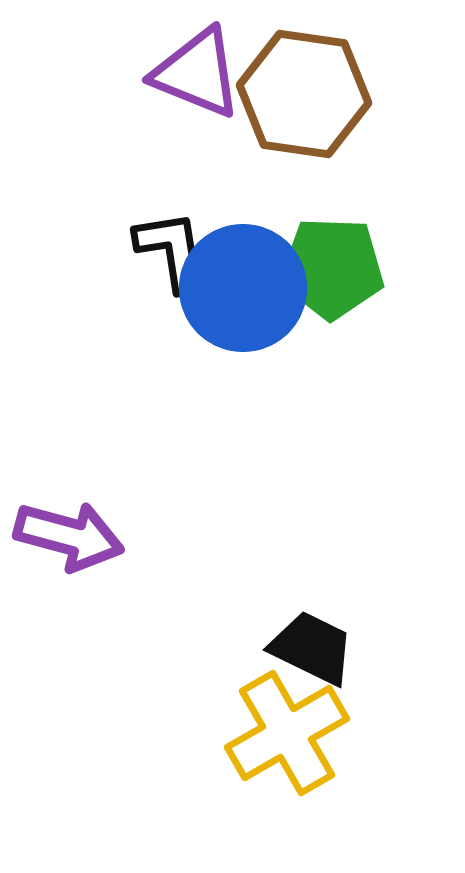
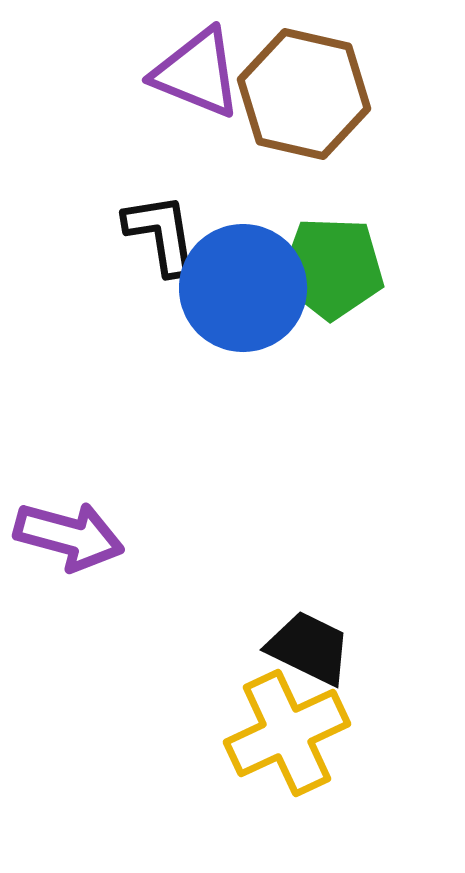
brown hexagon: rotated 5 degrees clockwise
black L-shape: moved 11 px left, 17 px up
black trapezoid: moved 3 px left
yellow cross: rotated 5 degrees clockwise
